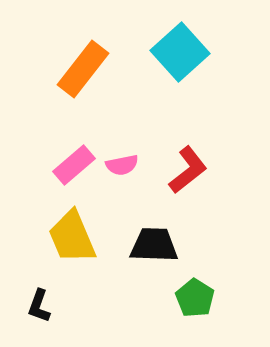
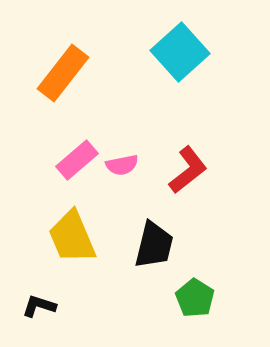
orange rectangle: moved 20 px left, 4 px down
pink rectangle: moved 3 px right, 5 px up
black trapezoid: rotated 102 degrees clockwise
black L-shape: rotated 88 degrees clockwise
